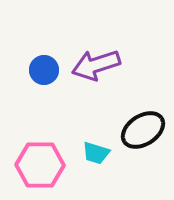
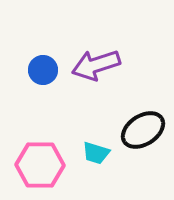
blue circle: moved 1 px left
